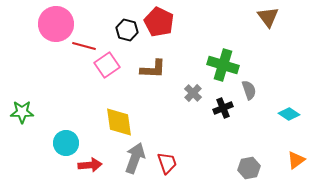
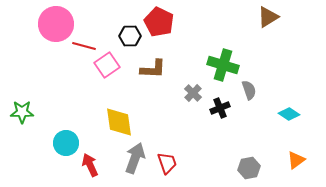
brown triangle: rotated 35 degrees clockwise
black hexagon: moved 3 px right, 6 px down; rotated 15 degrees counterclockwise
black cross: moved 3 px left
red arrow: rotated 110 degrees counterclockwise
